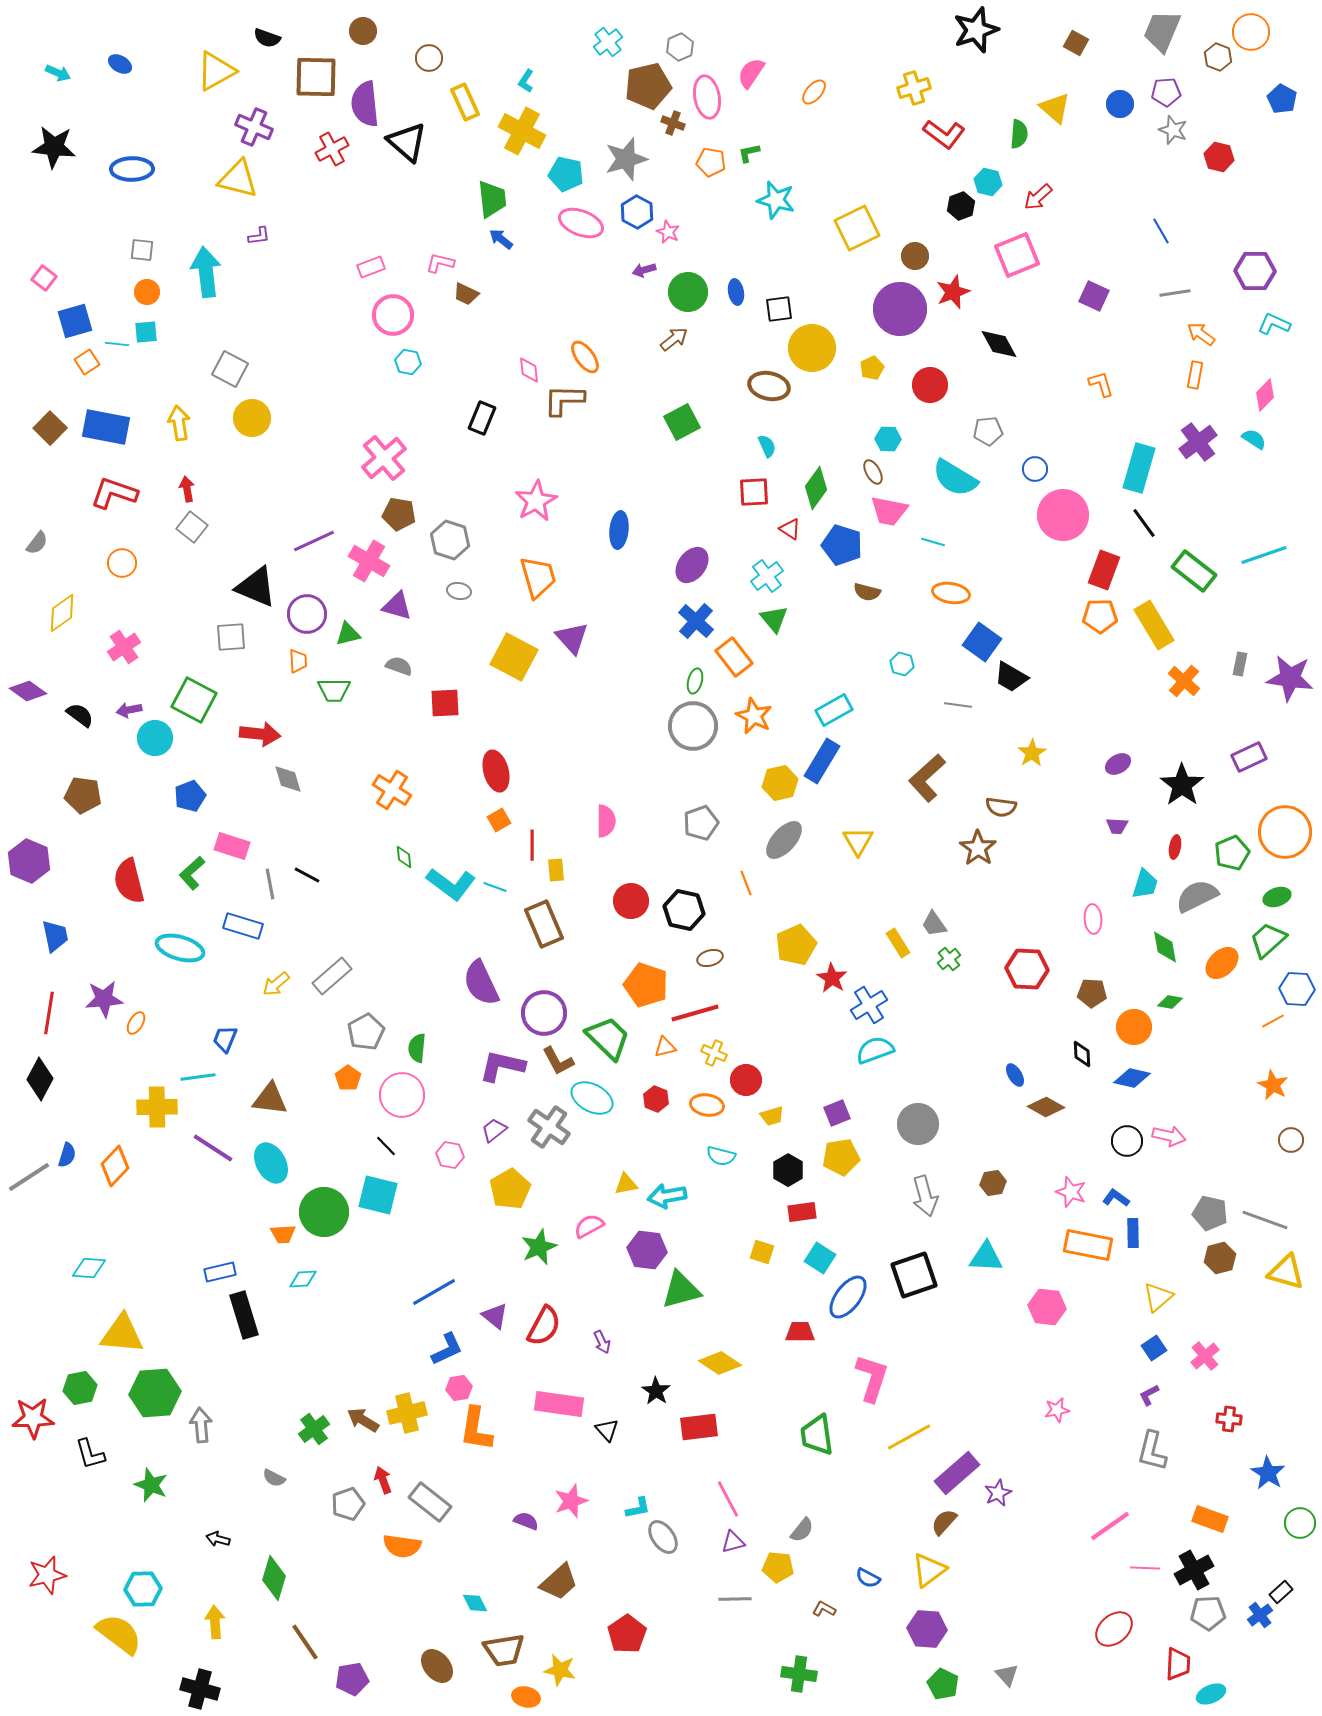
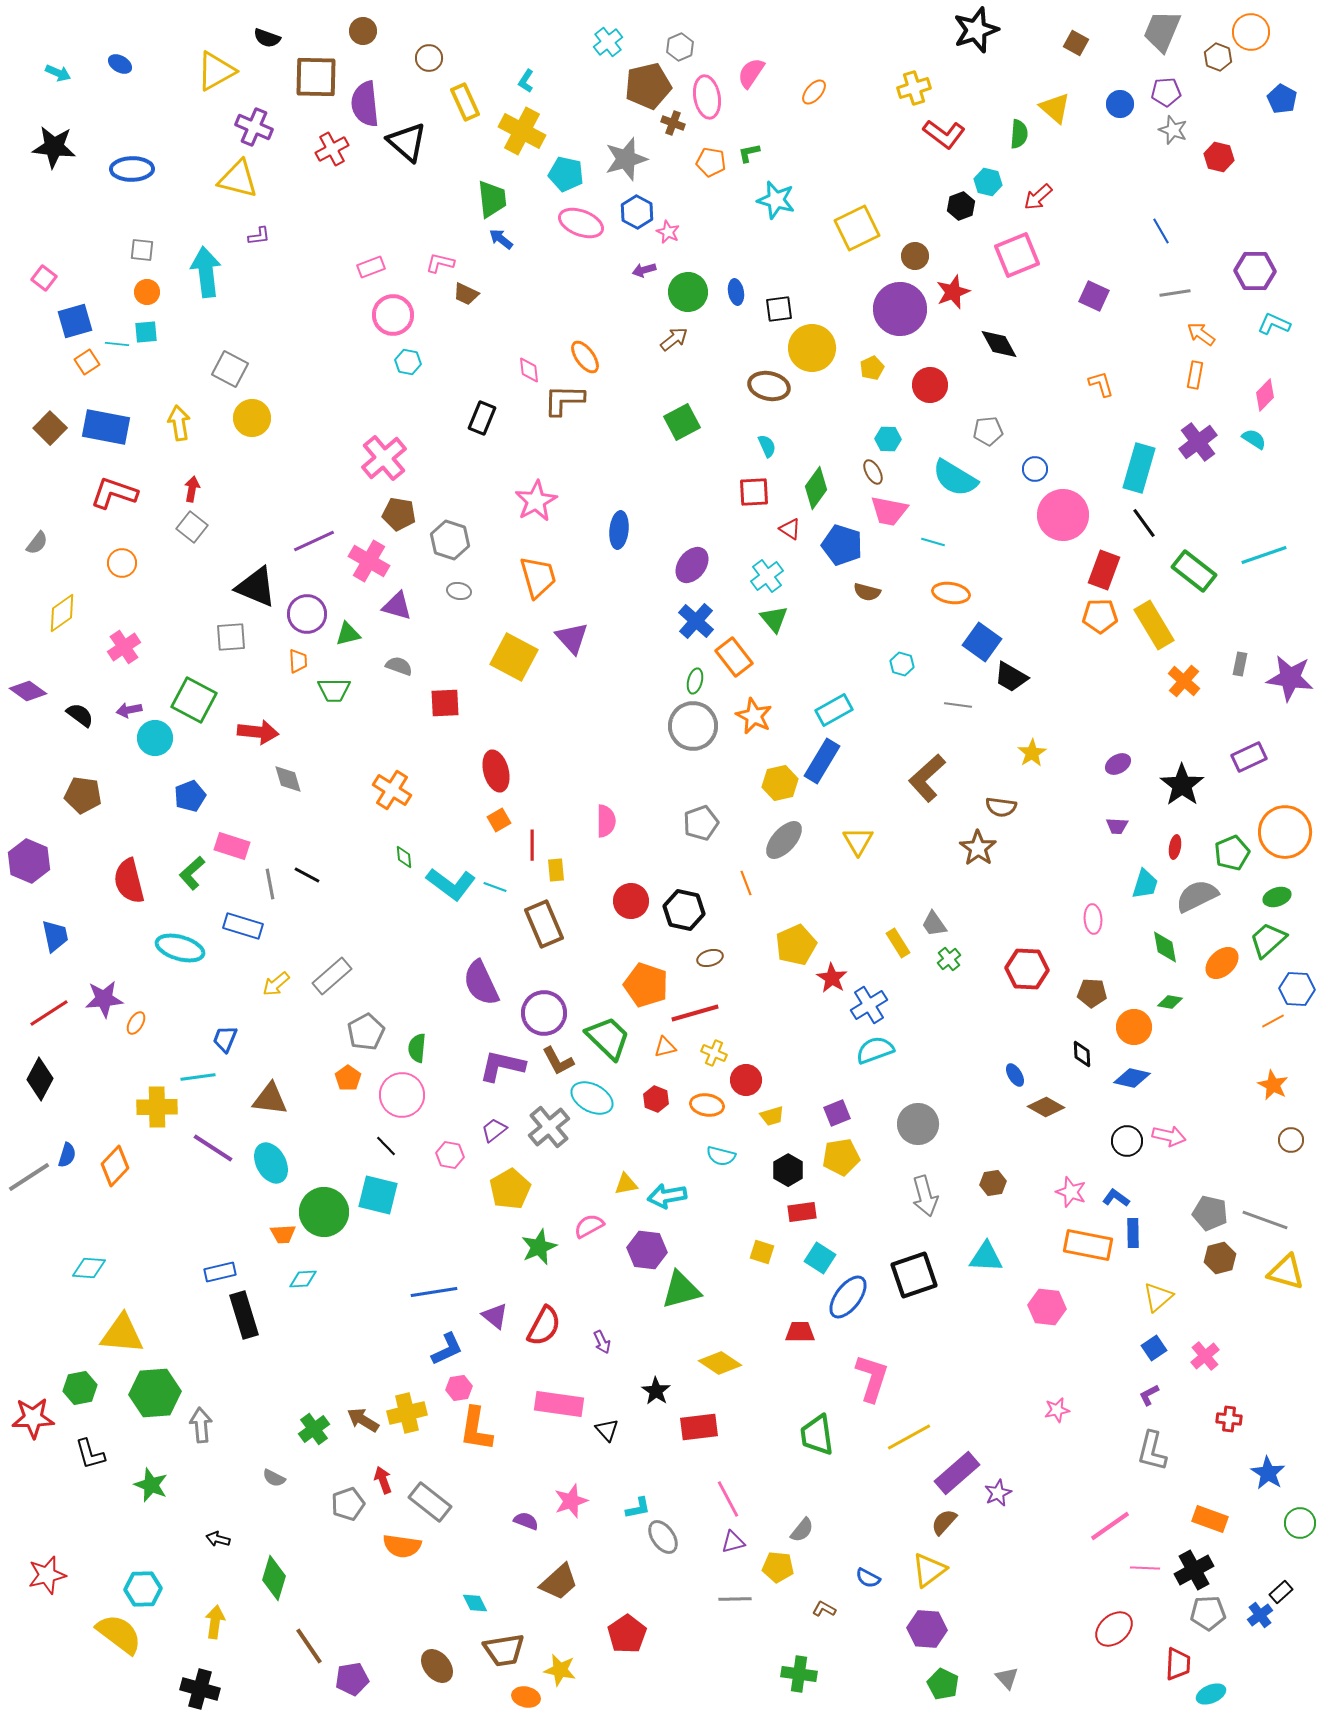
red arrow at (187, 489): moved 5 px right; rotated 20 degrees clockwise
red arrow at (260, 734): moved 2 px left, 2 px up
red line at (49, 1013): rotated 48 degrees clockwise
gray cross at (549, 1127): rotated 15 degrees clockwise
blue line at (434, 1292): rotated 21 degrees clockwise
yellow arrow at (215, 1622): rotated 12 degrees clockwise
brown line at (305, 1642): moved 4 px right, 4 px down
gray triangle at (1007, 1675): moved 3 px down
